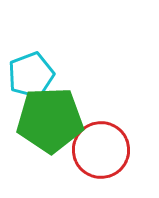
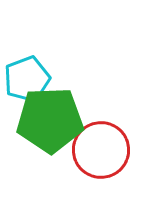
cyan pentagon: moved 4 px left, 4 px down
